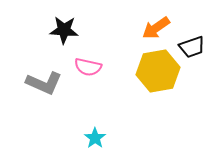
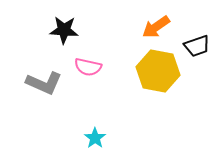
orange arrow: moved 1 px up
black trapezoid: moved 5 px right, 1 px up
yellow hexagon: rotated 21 degrees clockwise
